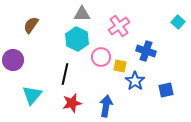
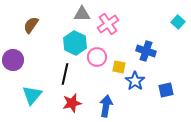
pink cross: moved 11 px left, 2 px up
cyan hexagon: moved 2 px left, 4 px down
pink circle: moved 4 px left
yellow square: moved 1 px left, 1 px down
